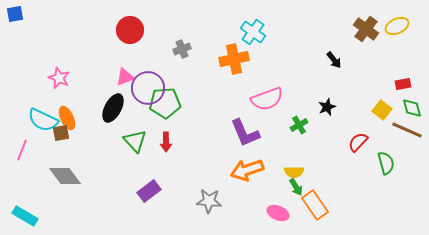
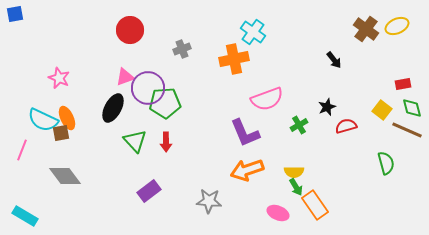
red semicircle: moved 12 px left, 16 px up; rotated 30 degrees clockwise
